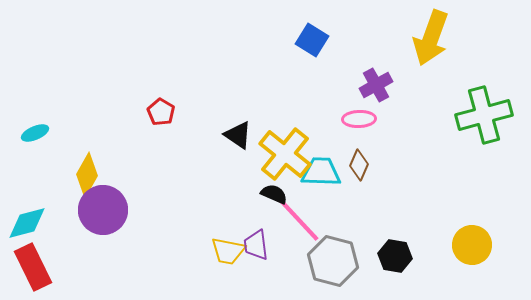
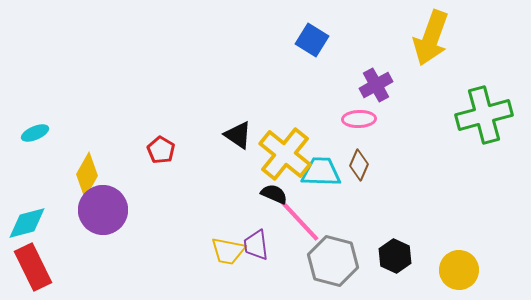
red pentagon: moved 38 px down
yellow circle: moved 13 px left, 25 px down
black hexagon: rotated 16 degrees clockwise
